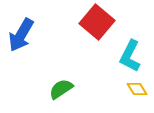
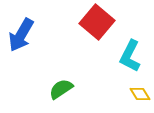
yellow diamond: moved 3 px right, 5 px down
